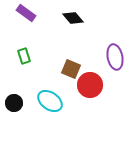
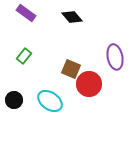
black diamond: moved 1 px left, 1 px up
green rectangle: rotated 56 degrees clockwise
red circle: moved 1 px left, 1 px up
black circle: moved 3 px up
